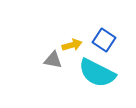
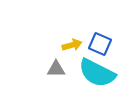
blue square: moved 4 px left, 4 px down; rotated 10 degrees counterclockwise
gray triangle: moved 3 px right, 9 px down; rotated 12 degrees counterclockwise
